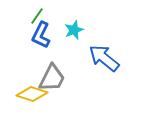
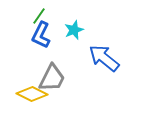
green line: moved 2 px right
yellow diamond: rotated 8 degrees clockwise
